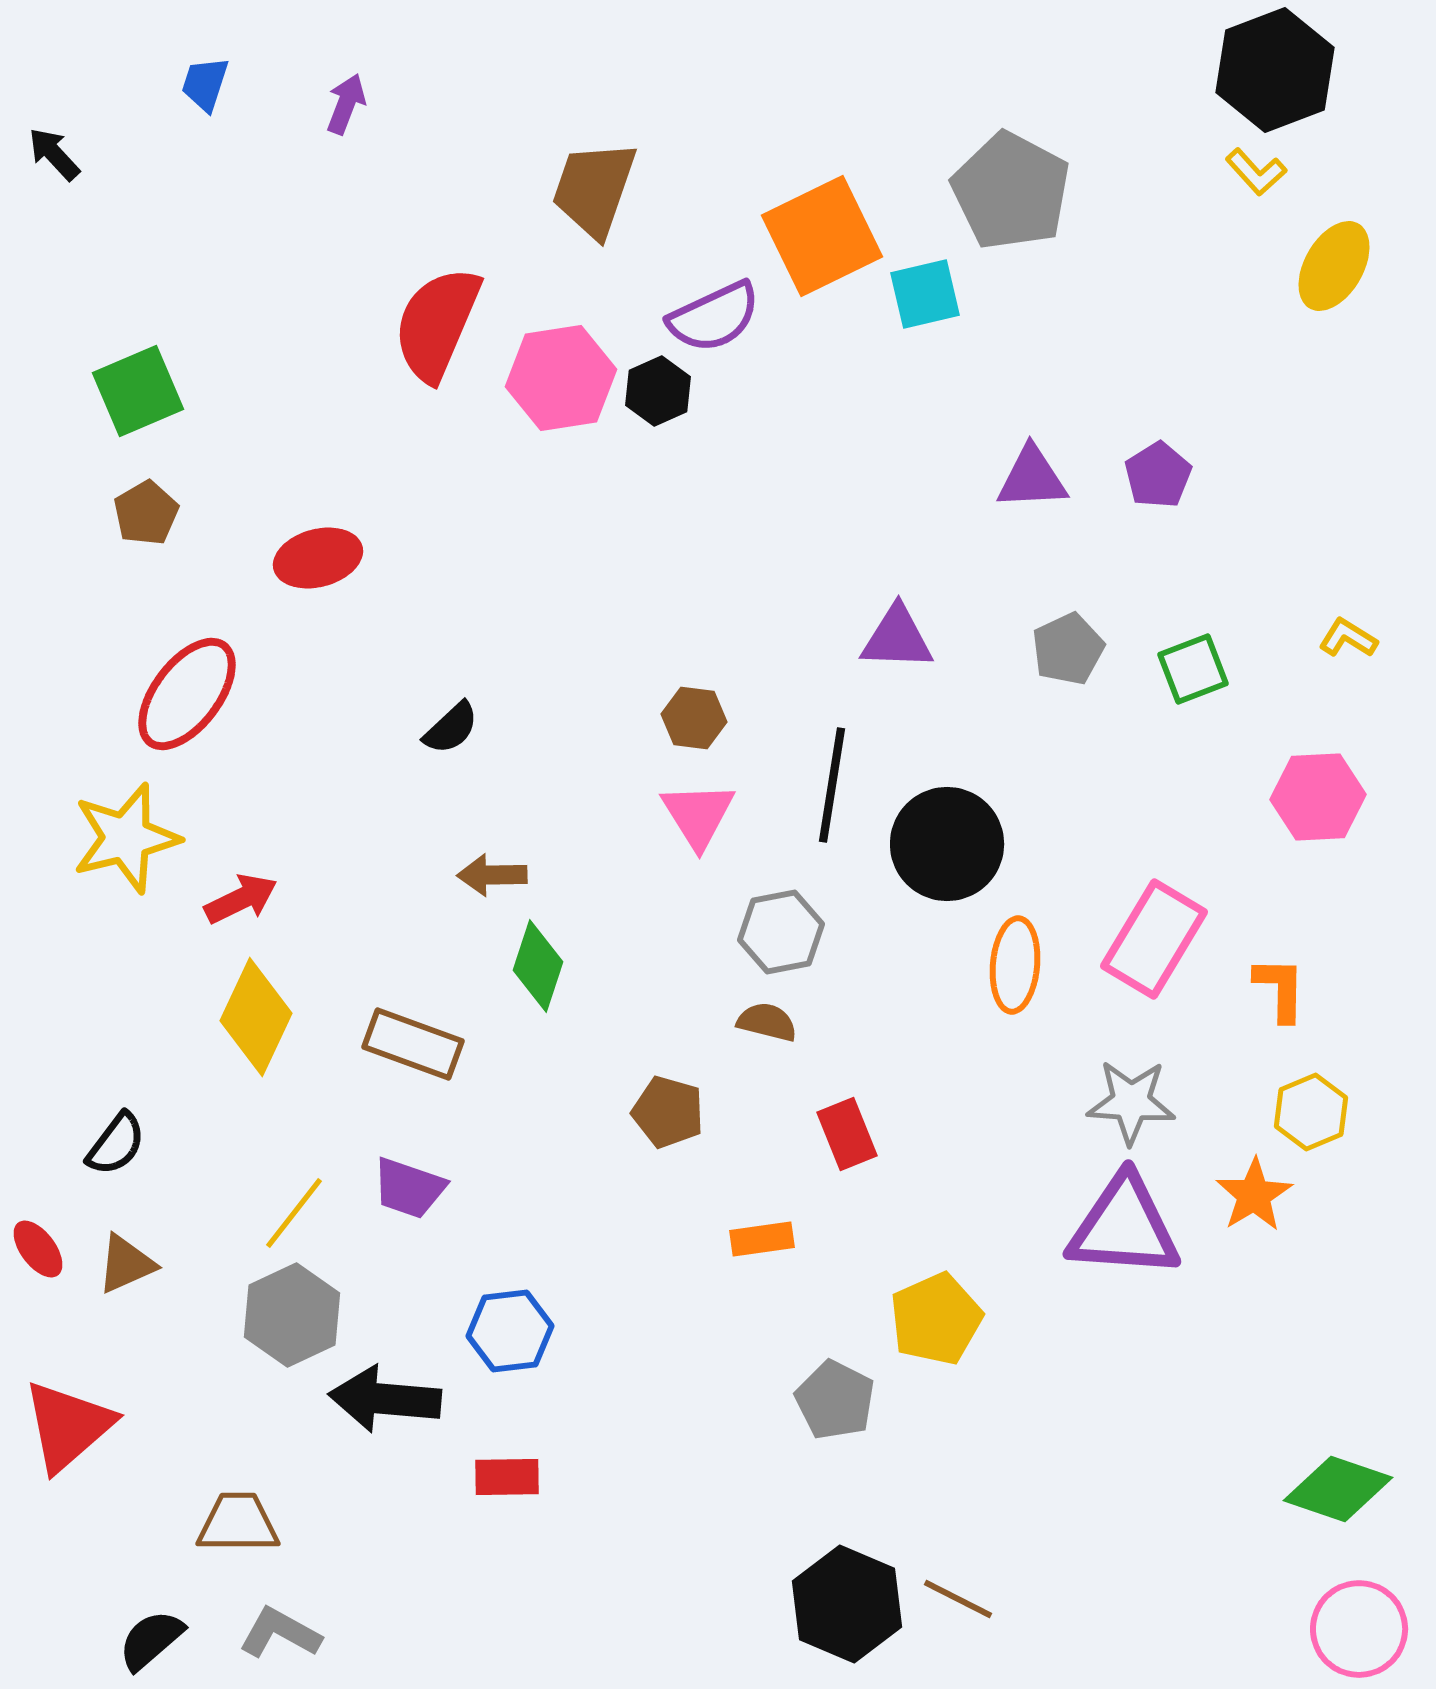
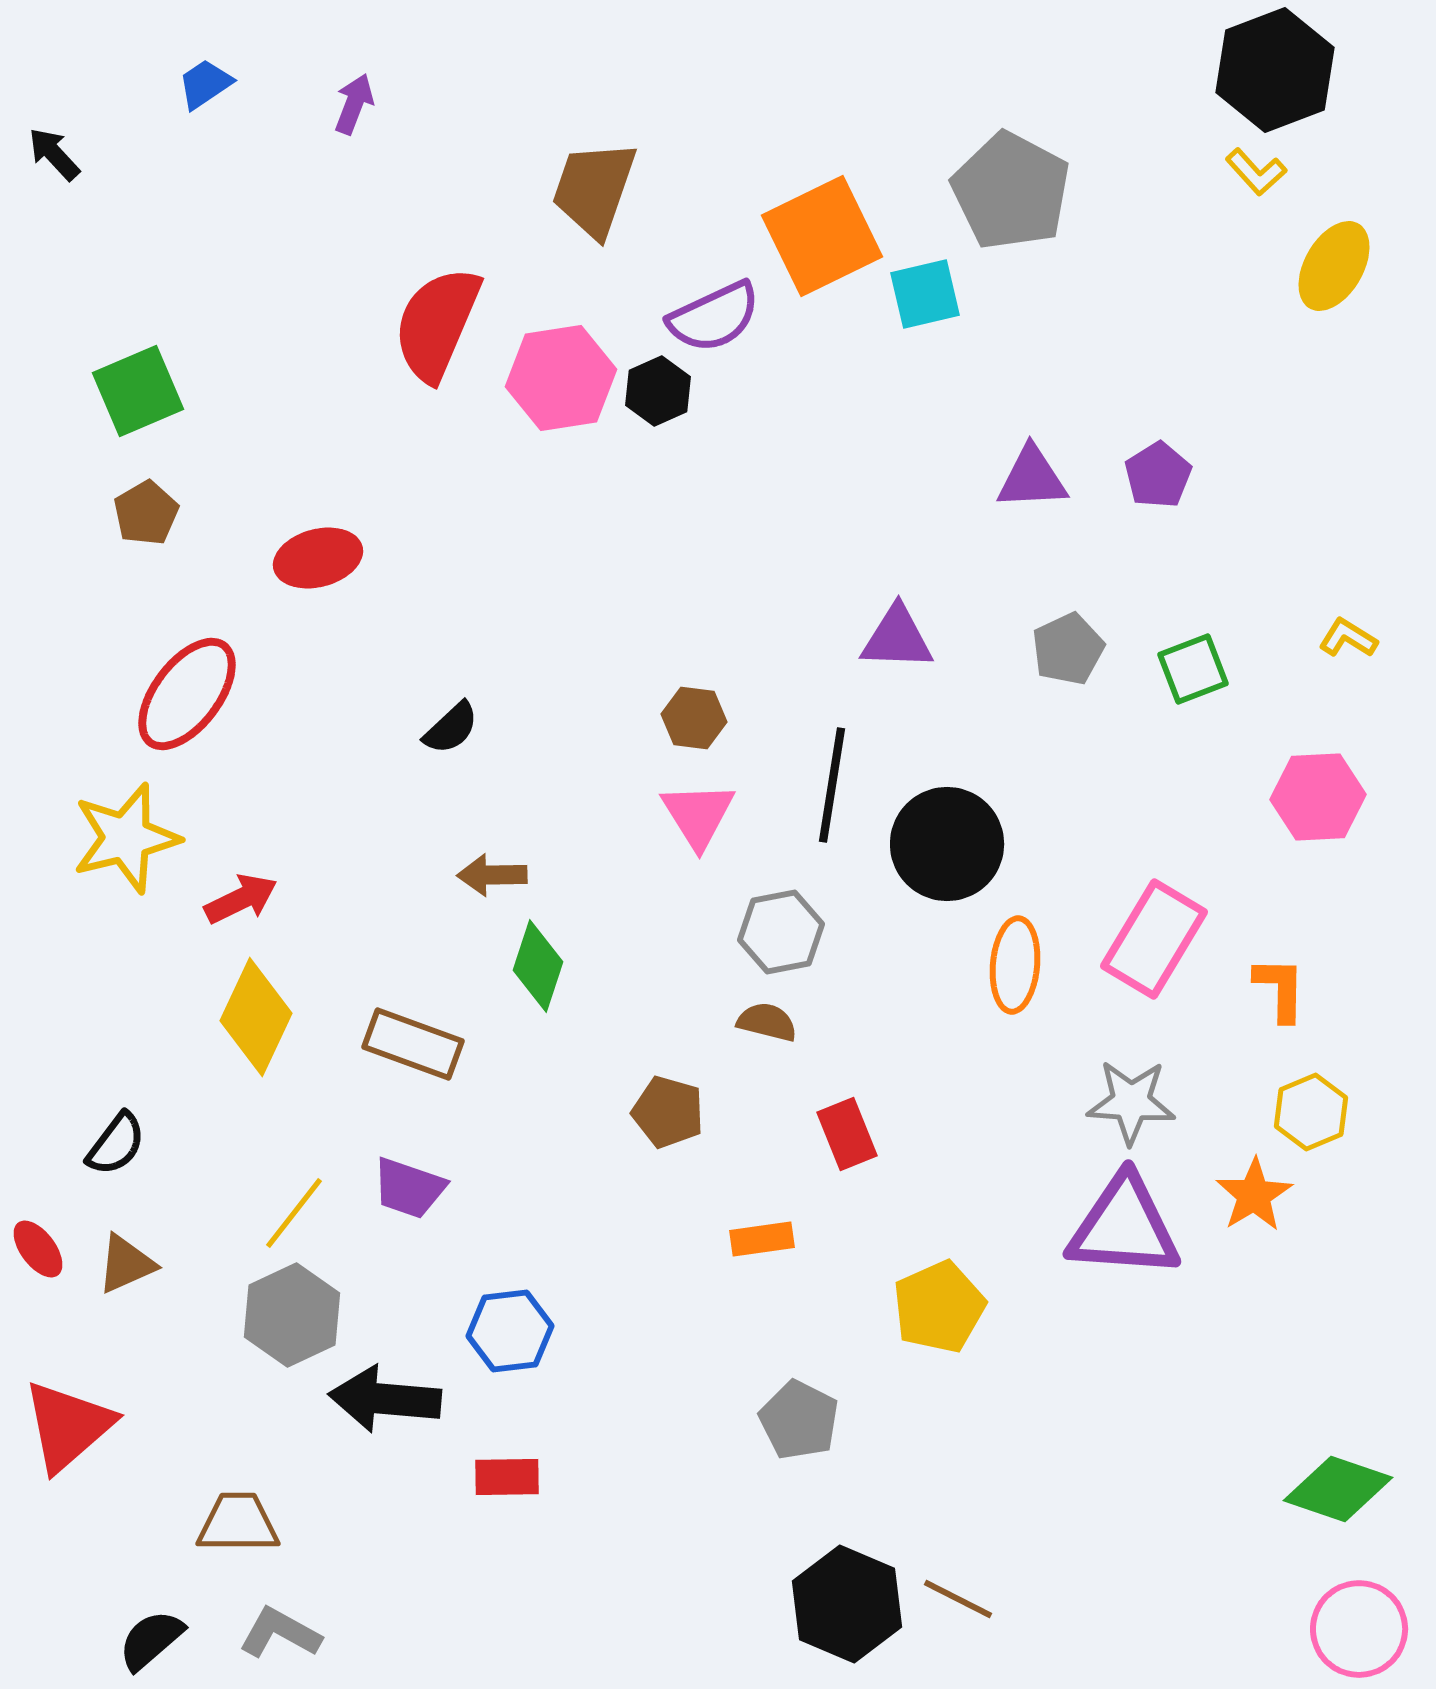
blue trapezoid at (205, 84): rotated 38 degrees clockwise
purple arrow at (346, 104): moved 8 px right
yellow pentagon at (936, 1319): moved 3 px right, 12 px up
gray pentagon at (835, 1400): moved 36 px left, 20 px down
